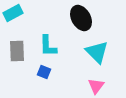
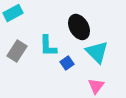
black ellipse: moved 2 px left, 9 px down
gray rectangle: rotated 35 degrees clockwise
blue square: moved 23 px right, 9 px up; rotated 32 degrees clockwise
